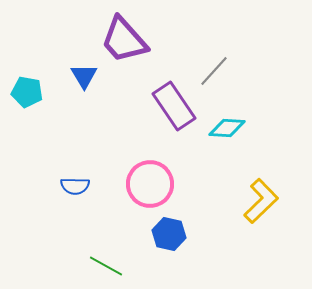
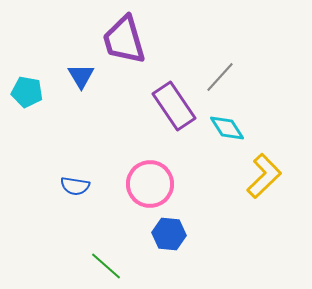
purple trapezoid: rotated 26 degrees clockwise
gray line: moved 6 px right, 6 px down
blue triangle: moved 3 px left
cyan diamond: rotated 54 degrees clockwise
blue semicircle: rotated 8 degrees clockwise
yellow L-shape: moved 3 px right, 25 px up
blue hexagon: rotated 8 degrees counterclockwise
green line: rotated 12 degrees clockwise
